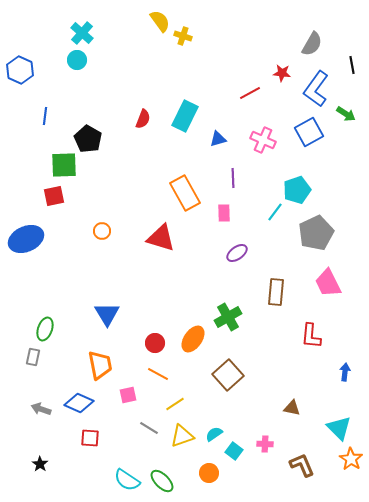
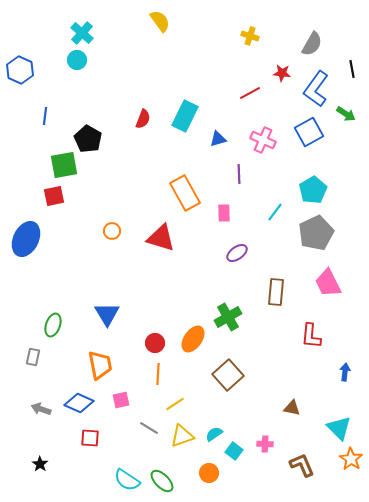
yellow cross at (183, 36): moved 67 px right
black line at (352, 65): moved 4 px down
green square at (64, 165): rotated 8 degrees counterclockwise
purple line at (233, 178): moved 6 px right, 4 px up
cyan pentagon at (297, 190): moved 16 px right; rotated 12 degrees counterclockwise
orange circle at (102, 231): moved 10 px right
blue ellipse at (26, 239): rotated 40 degrees counterclockwise
green ellipse at (45, 329): moved 8 px right, 4 px up
orange line at (158, 374): rotated 65 degrees clockwise
pink square at (128, 395): moved 7 px left, 5 px down
